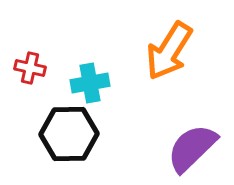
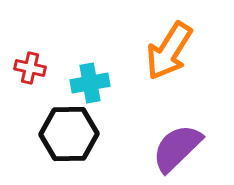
purple semicircle: moved 15 px left
